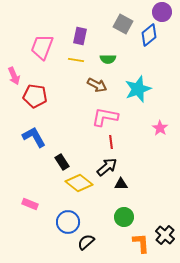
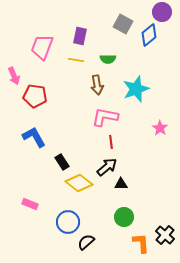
brown arrow: rotated 54 degrees clockwise
cyan star: moved 2 px left
